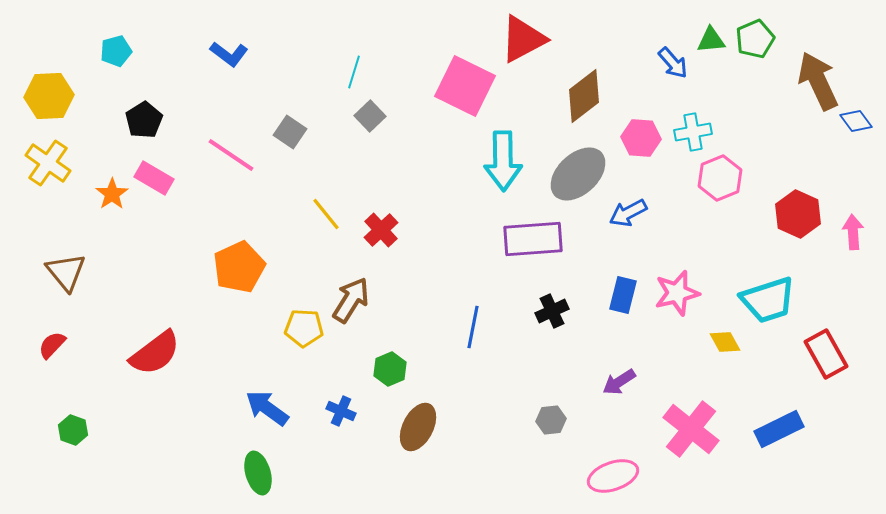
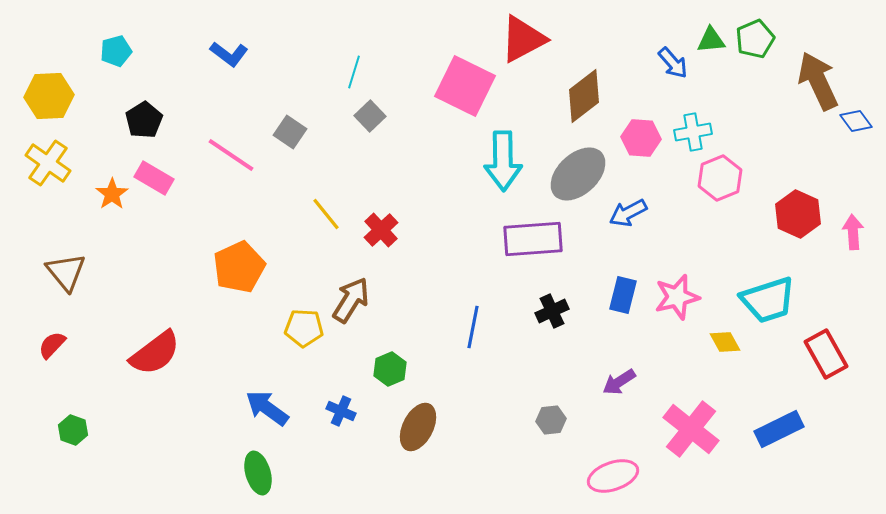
pink star at (677, 293): moved 4 px down
